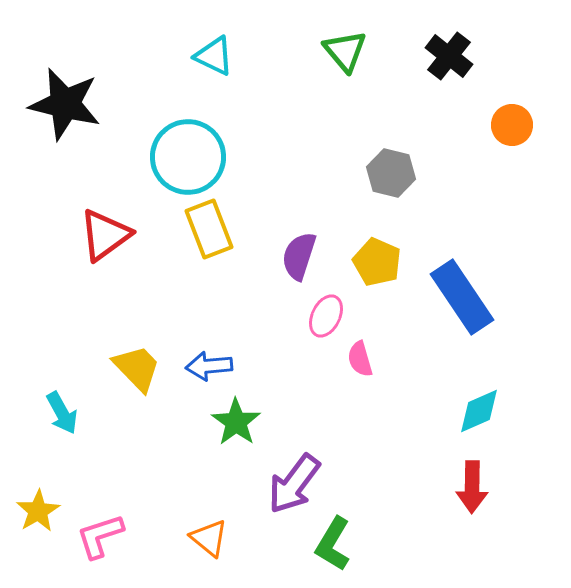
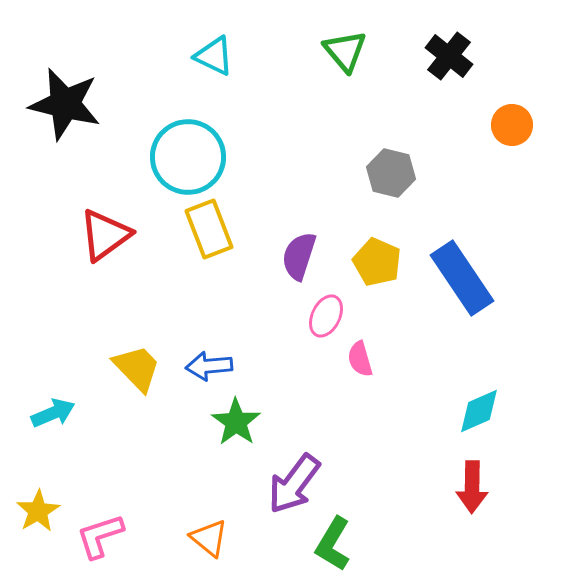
blue rectangle: moved 19 px up
cyan arrow: moved 9 px left; rotated 84 degrees counterclockwise
